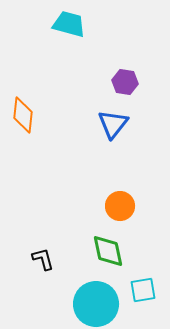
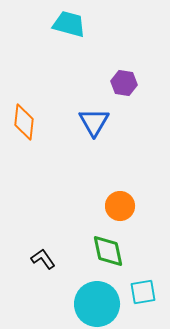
purple hexagon: moved 1 px left, 1 px down
orange diamond: moved 1 px right, 7 px down
blue triangle: moved 19 px left, 2 px up; rotated 8 degrees counterclockwise
black L-shape: rotated 20 degrees counterclockwise
cyan square: moved 2 px down
cyan circle: moved 1 px right
